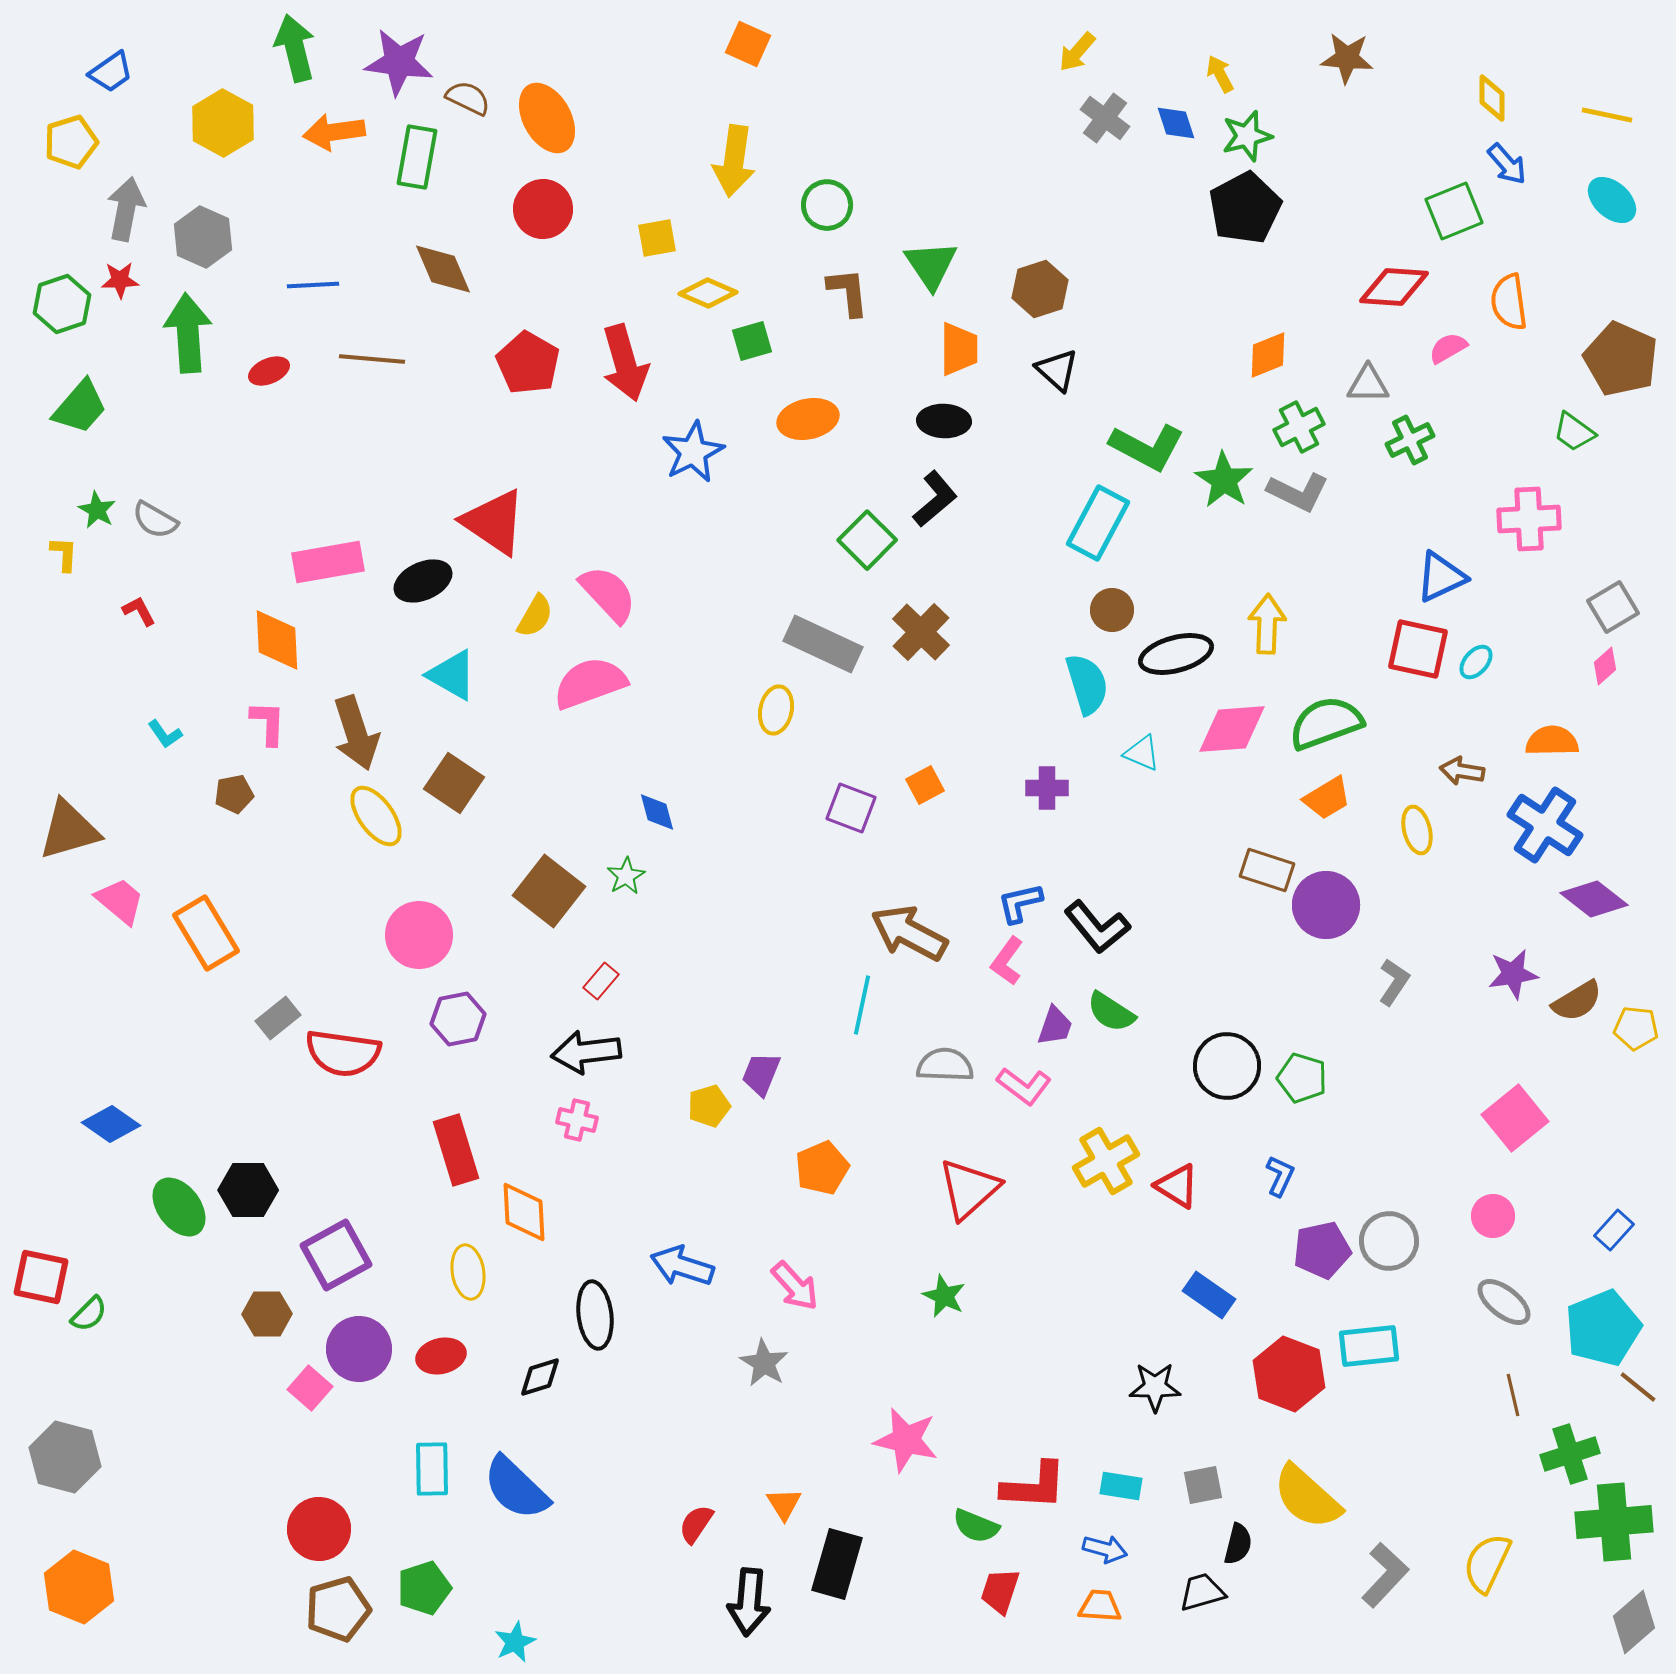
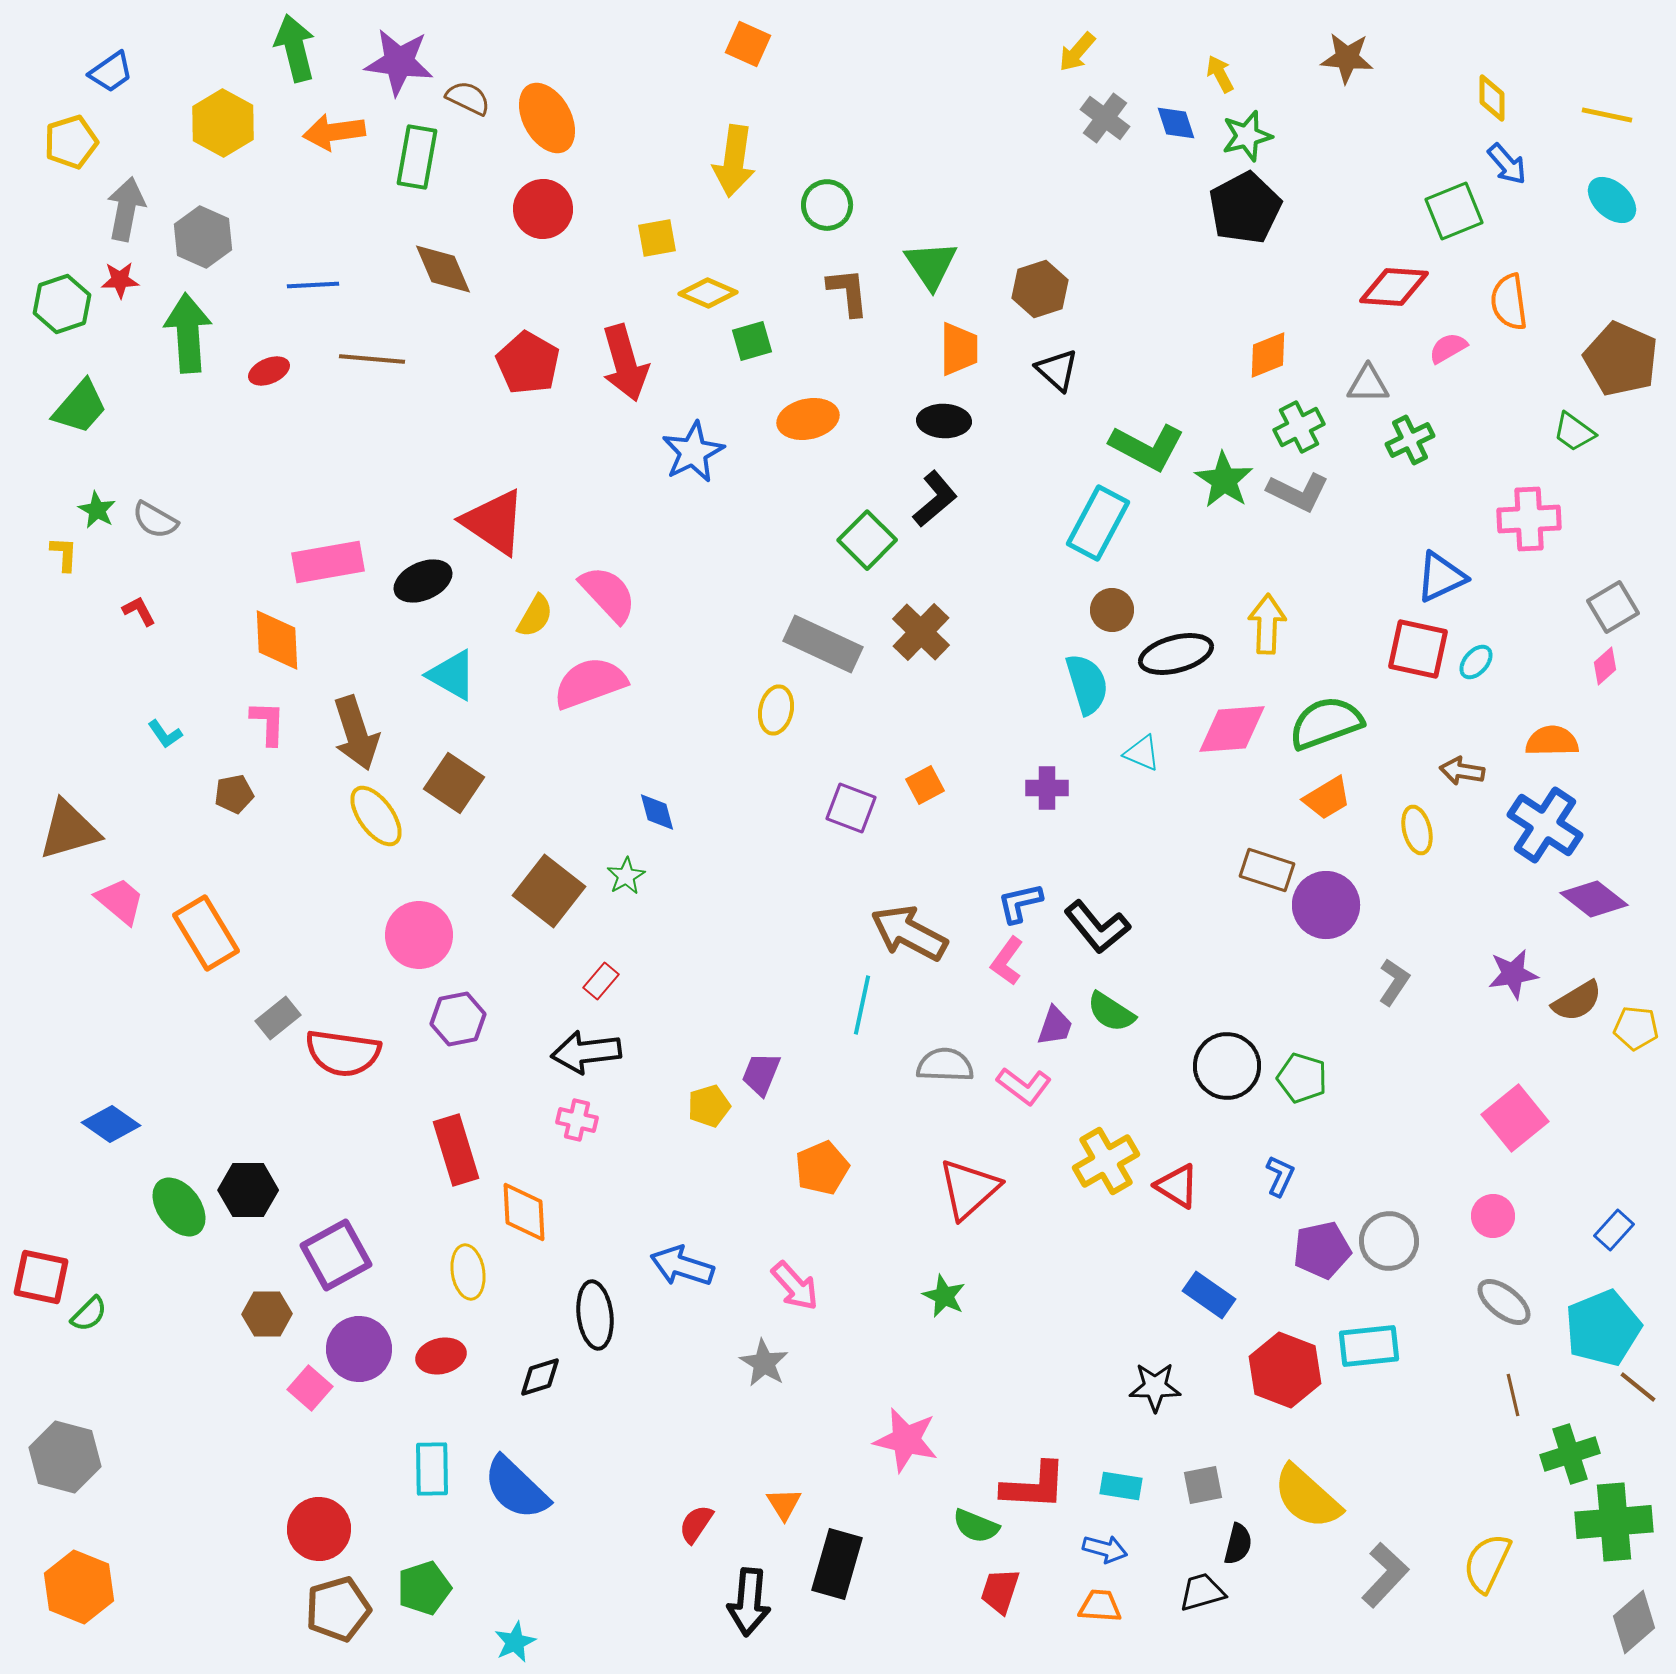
red hexagon at (1289, 1374): moved 4 px left, 4 px up
